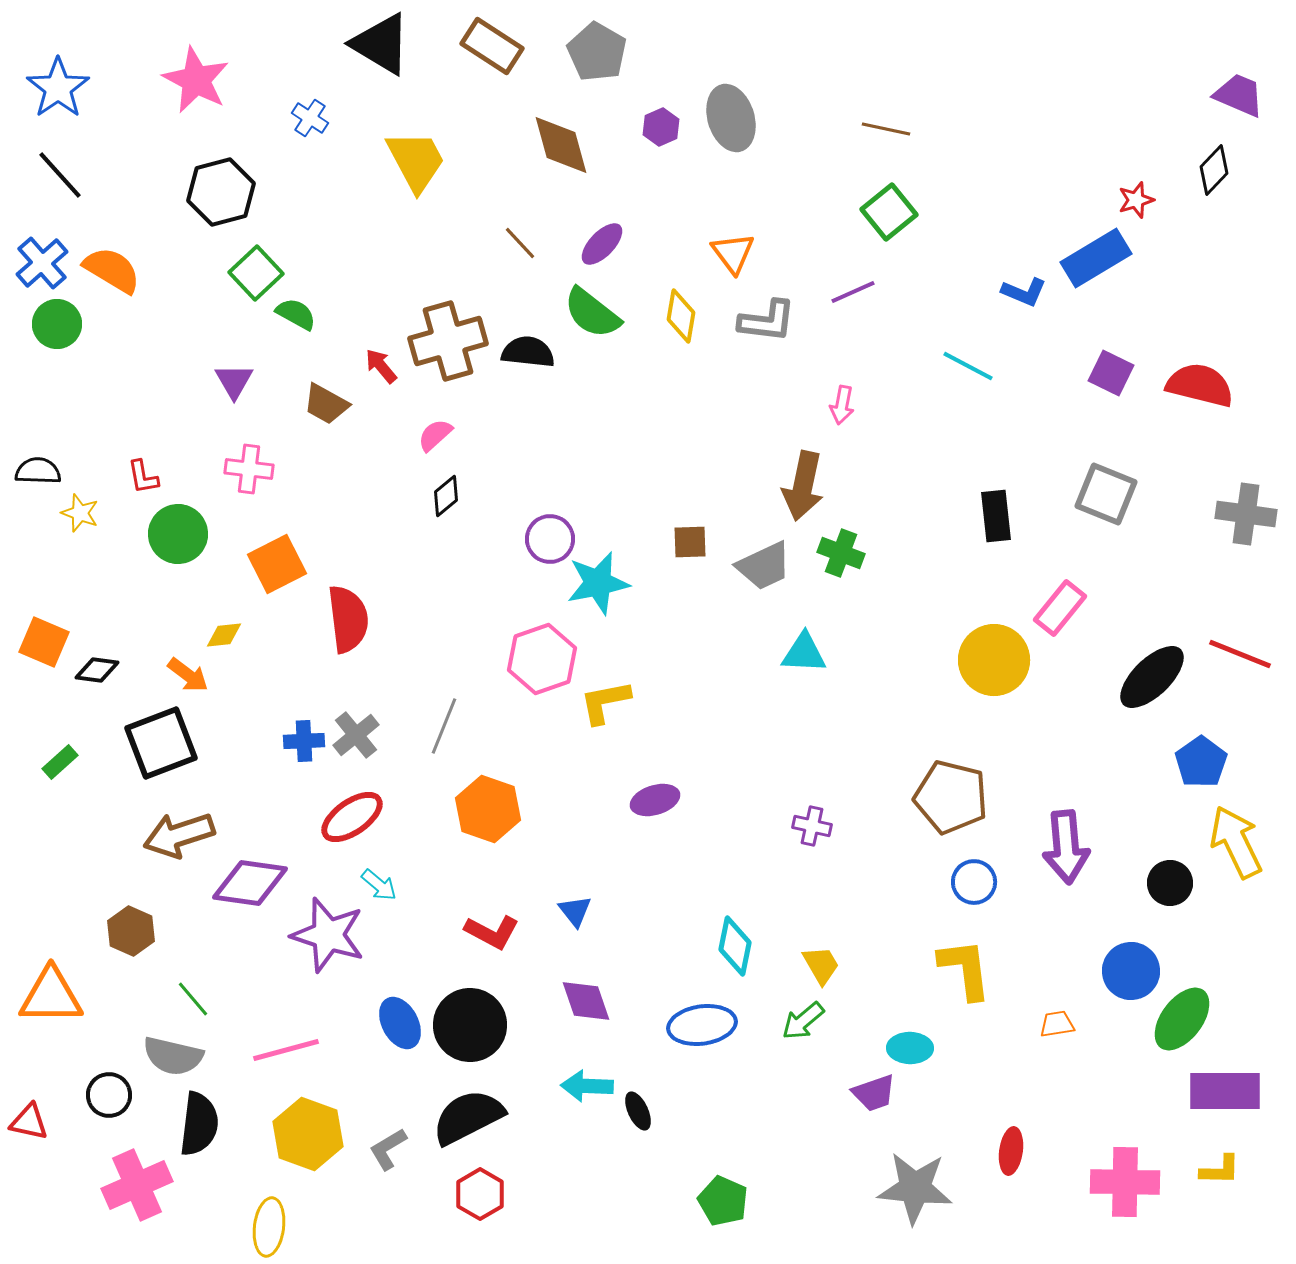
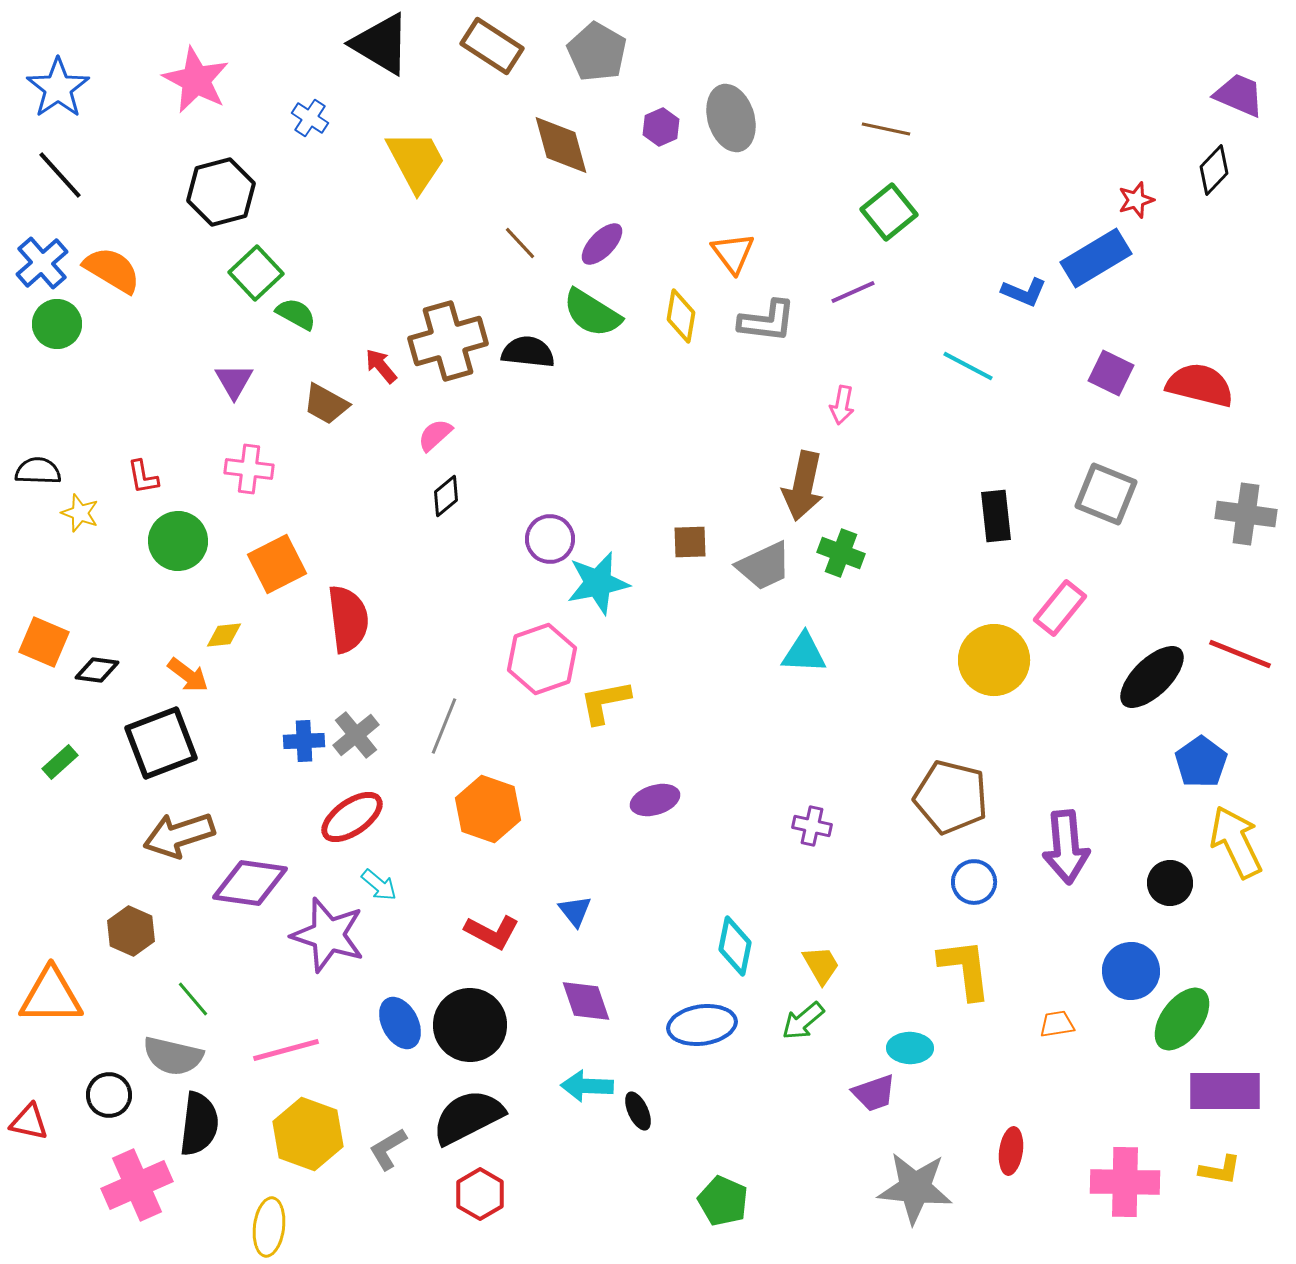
green semicircle at (592, 313): rotated 6 degrees counterclockwise
green circle at (178, 534): moved 7 px down
yellow L-shape at (1220, 1170): rotated 9 degrees clockwise
